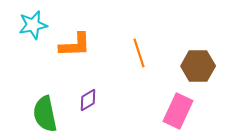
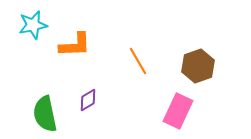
orange line: moved 1 px left, 8 px down; rotated 12 degrees counterclockwise
brown hexagon: rotated 20 degrees counterclockwise
